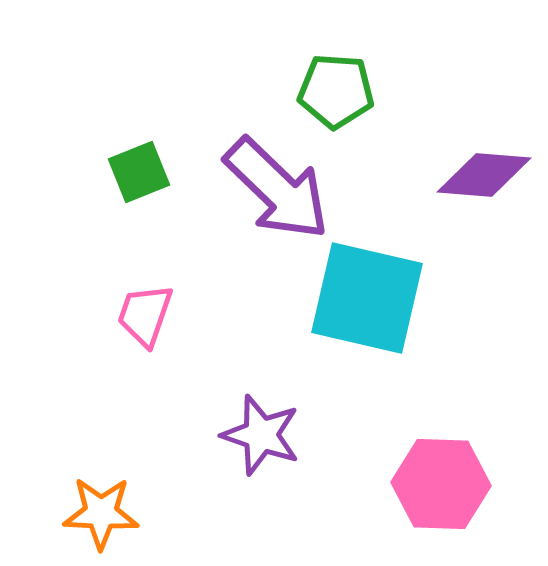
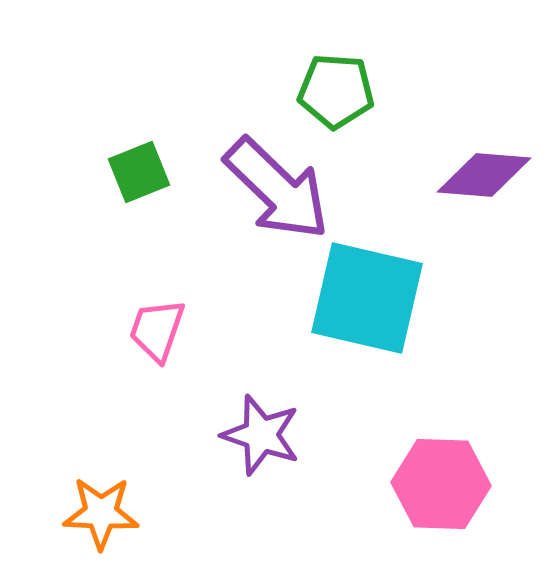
pink trapezoid: moved 12 px right, 15 px down
